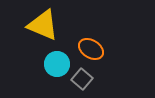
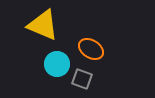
gray square: rotated 20 degrees counterclockwise
